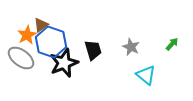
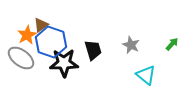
gray star: moved 2 px up
black star: rotated 20 degrees clockwise
